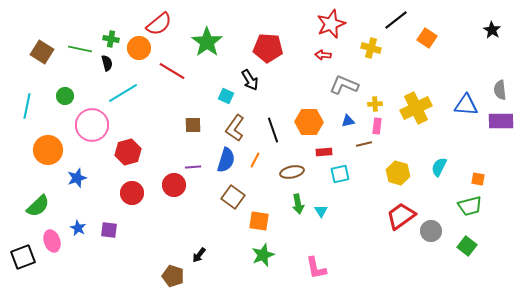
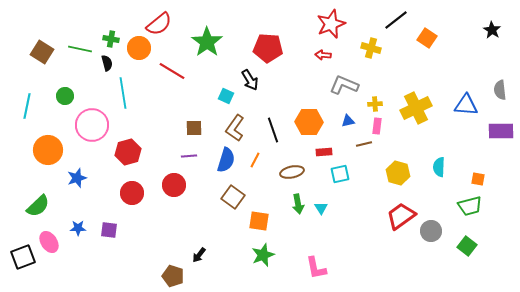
cyan line at (123, 93): rotated 68 degrees counterclockwise
purple rectangle at (501, 121): moved 10 px down
brown square at (193, 125): moved 1 px right, 3 px down
purple line at (193, 167): moved 4 px left, 11 px up
cyan semicircle at (439, 167): rotated 24 degrees counterclockwise
cyan triangle at (321, 211): moved 3 px up
blue star at (78, 228): rotated 28 degrees counterclockwise
pink ellipse at (52, 241): moved 3 px left, 1 px down; rotated 15 degrees counterclockwise
